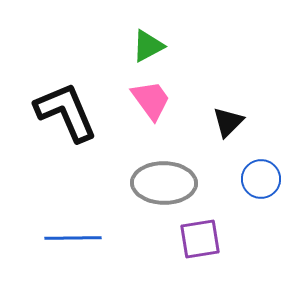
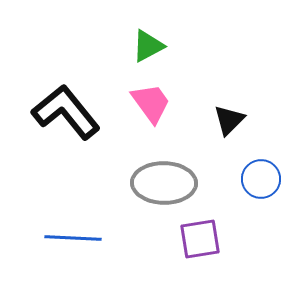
pink trapezoid: moved 3 px down
black L-shape: rotated 16 degrees counterclockwise
black triangle: moved 1 px right, 2 px up
blue line: rotated 4 degrees clockwise
